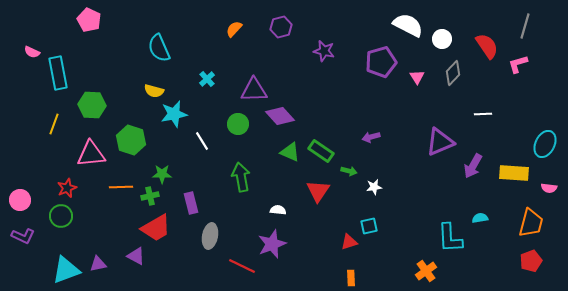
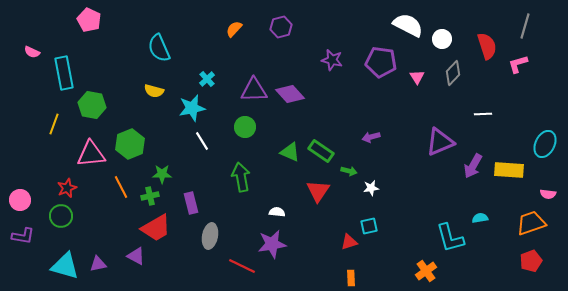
red semicircle at (487, 46): rotated 16 degrees clockwise
purple star at (324, 51): moved 8 px right, 9 px down
purple pentagon at (381, 62): rotated 24 degrees clockwise
cyan rectangle at (58, 73): moved 6 px right
green hexagon at (92, 105): rotated 8 degrees clockwise
cyan star at (174, 114): moved 18 px right, 6 px up
purple diamond at (280, 116): moved 10 px right, 22 px up
green circle at (238, 124): moved 7 px right, 3 px down
green hexagon at (131, 140): moved 1 px left, 4 px down; rotated 20 degrees clockwise
yellow rectangle at (514, 173): moved 5 px left, 3 px up
orange line at (121, 187): rotated 65 degrees clockwise
white star at (374, 187): moved 3 px left, 1 px down
pink semicircle at (549, 188): moved 1 px left, 6 px down
white semicircle at (278, 210): moved 1 px left, 2 px down
orange trapezoid at (531, 223): rotated 124 degrees counterclockwise
purple L-shape at (23, 236): rotated 15 degrees counterclockwise
cyan L-shape at (450, 238): rotated 12 degrees counterclockwise
purple star at (272, 244): rotated 12 degrees clockwise
cyan triangle at (66, 270): moved 1 px left, 4 px up; rotated 36 degrees clockwise
